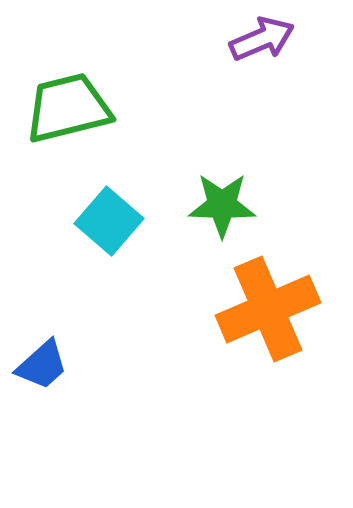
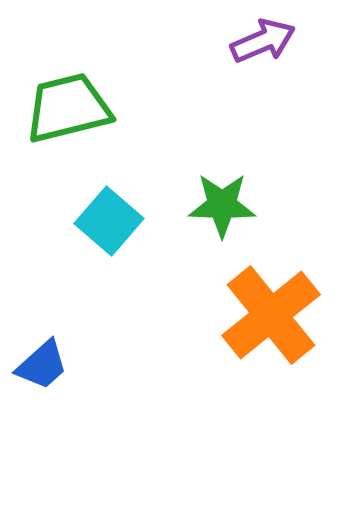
purple arrow: moved 1 px right, 2 px down
orange cross: moved 3 px right, 6 px down; rotated 16 degrees counterclockwise
